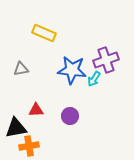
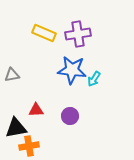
purple cross: moved 28 px left, 26 px up; rotated 10 degrees clockwise
gray triangle: moved 9 px left, 6 px down
